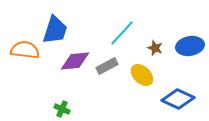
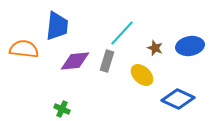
blue trapezoid: moved 2 px right, 4 px up; rotated 12 degrees counterclockwise
orange semicircle: moved 1 px left, 1 px up
gray rectangle: moved 5 px up; rotated 45 degrees counterclockwise
